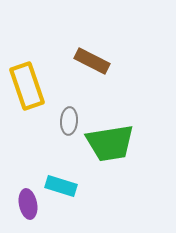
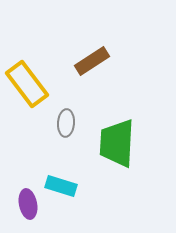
brown rectangle: rotated 60 degrees counterclockwise
yellow rectangle: moved 2 px up; rotated 18 degrees counterclockwise
gray ellipse: moved 3 px left, 2 px down
green trapezoid: moved 7 px right; rotated 102 degrees clockwise
